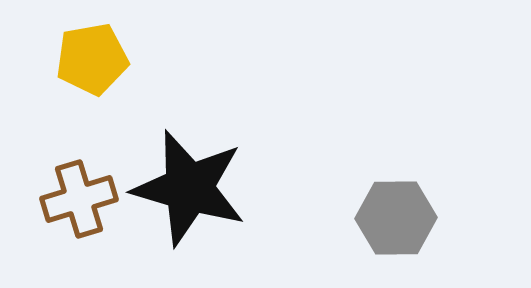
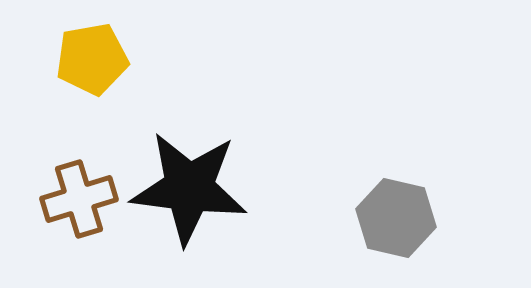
black star: rotated 9 degrees counterclockwise
gray hexagon: rotated 14 degrees clockwise
